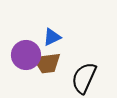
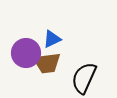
blue triangle: moved 2 px down
purple circle: moved 2 px up
